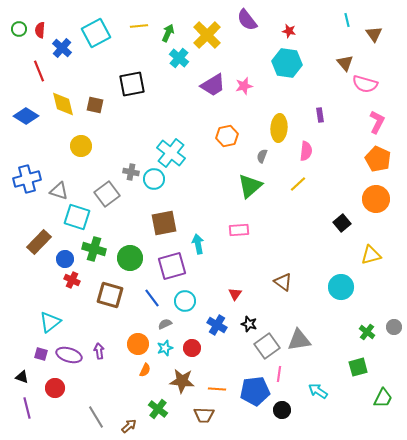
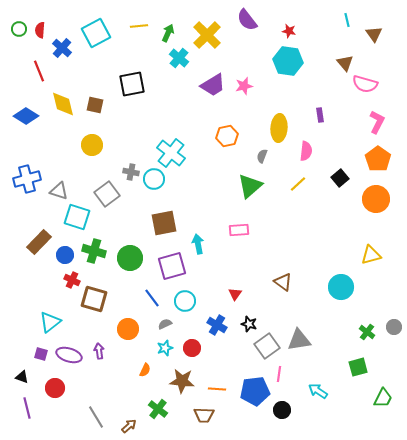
cyan hexagon at (287, 63): moved 1 px right, 2 px up
yellow circle at (81, 146): moved 11 px right, 1 px up
orange pentagon at (378, 159): rotated 10 degrees clockwise
black square at (342, 223): moved 2 px left, 45 px up
green cross at (94, 249): moved 2 px down
blue circle at (65, 259): moved 4 px up
brown square at (110, 295): moved 16 px left, 4 px down
orange circle at (138, 344): moved 10 px left, 15 px up
